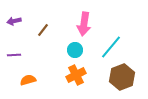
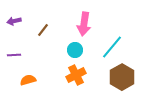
cyan line: moved 1 px right
brown hexagon: rotated 10 degrees counterclockwise
